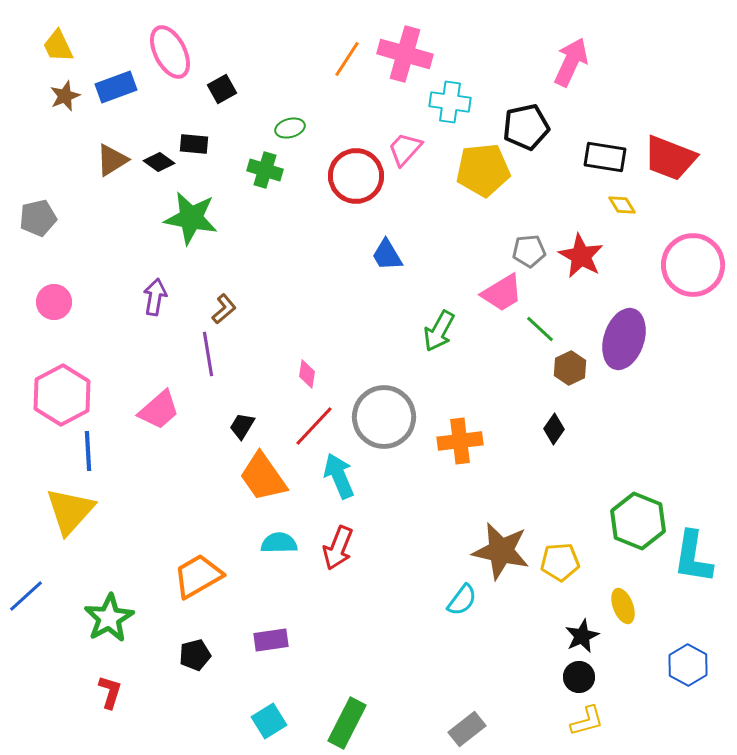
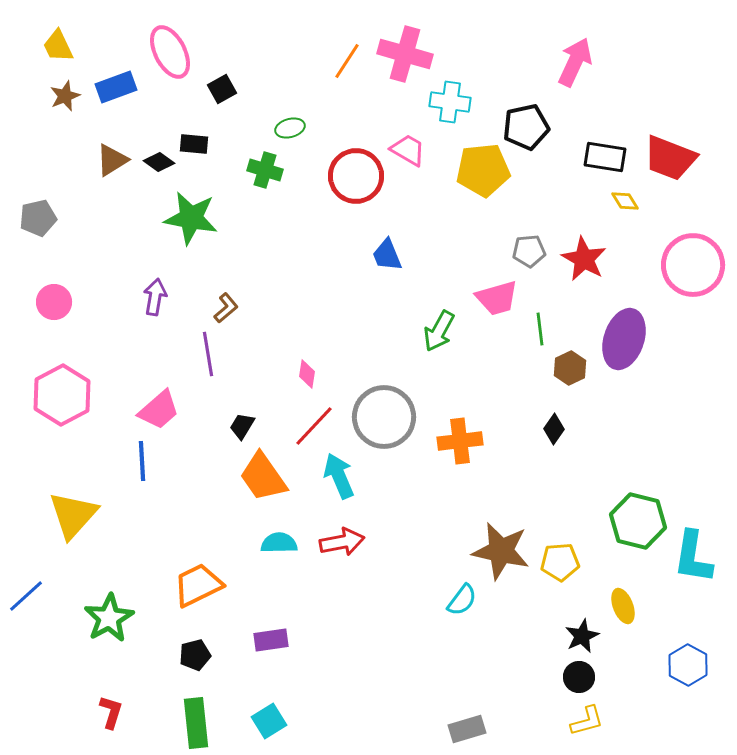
orange line at (347, 59): moved 2 px down
pink arrow at (571, 62): moved 4 px right
pink trapezoid at (405, 149): moved 3 px right, 1 px down; rotated 78 degrees clockwise
yellow diamond at (622, 205): moved 3 px right, 4 px up
blue trapezoid at (387, 255): rotated 9 degrees clockwise
red star at (581, 256): moved 3 px right, 3 px down
pink trapezoid at (502, 293): moved 5 px left, 5 px down; rotated 15 degrees clockwise
brown L-shape at (224, 309): moved 2 px right, 1 px up
green line at (540, 329): rotated 40 degrees clockwise
blue line at (88, 451): moved 54 px right, 10 px down
yellow triangle at (70, 511): moved 3 px right, 4 px down
green hexagon at (638, 521): rotated 8 degrees counterclockwise
red arrow at (338, 548): moved 4 px right, 6 px up; rotated 123 degrees counterclockwise
orange trapezoid at (198, 576): moved 9 px down; rotated 4 degrees clockwise
red L-shape at (110, 692): moved 1 px right, 20 px down
green rectangle at (347, 723): moved 151 px left; rotated 33 degrees counterclockwise
gray rectangle at (467, 729): rotated 21 degrees clockwise
